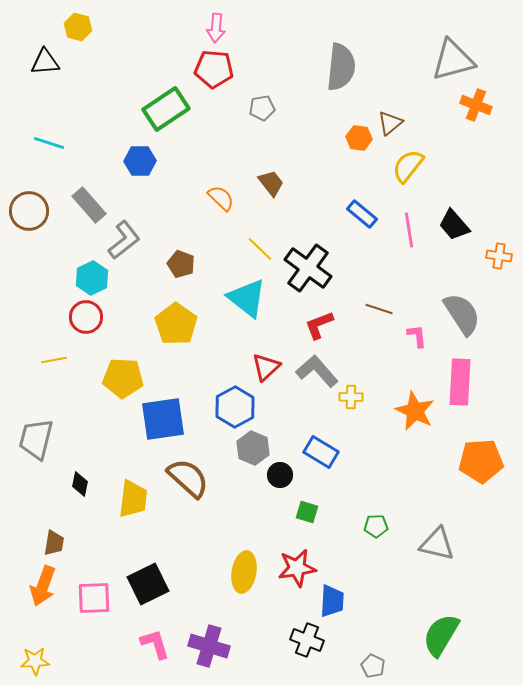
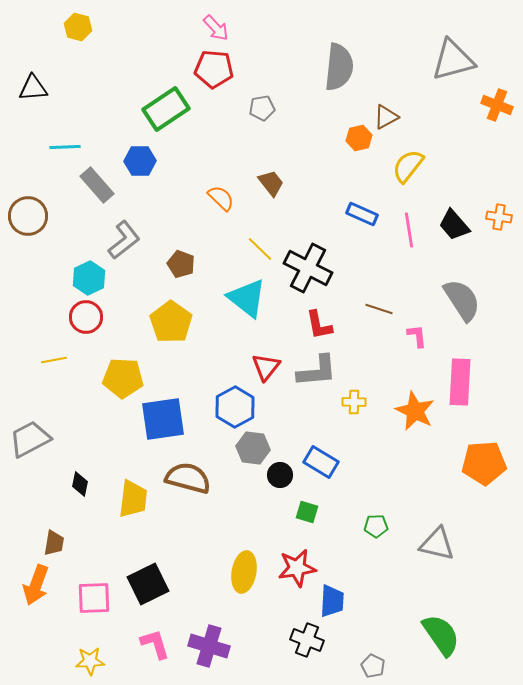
pink arrow at (216, 28): rotated 48 degrees counterclockwise
black triangle at (45, 62): moved 12 px left, 26 px down
gray semicircle at (341, 67): moved 2 px left
orange cross at (476, 105): moved 21 px right
brown triangle at (390, 123): moved 4 px left, 6 px up; rotated 12 degrees clockwise
orange hexagon at (359, 138): rotated 20 degrees counterclockwise
cyan line at (49, 143): moved 16 px right, 4 px down; rotated 20 degrees counterclockwise
gray rectangle at (89, 205): moved 8 px right, 20 px up
brown circle at (29, 211): moved 1 px left, 5 px down
blue rectangle at (362, 214): rotated 16 degrees counterclockwise
orange cross at (499, 256): moved 39 px up
black cross at (308, 268): rotated 9 degrees counterclockwise
cyan hexagon at (92, 278): moved 3 px left
gray semicircle at (462, 314): moved 14 px up
yellow pentagon at (176, 324): moved 5 px left, 2 px up
red L-shape at (319, 325): rotated 80 degrees counterclockwise
red triangle at (266, 367): rotated 8 degrees counterclockwise
gray L-shape at (317, 371): rotated 126 degrees clockwise
yellow cross at (351, 397): moved 3 px right, 5 px down
gray trapezoid at (36, 439): moved 6 px left; rotated 48 degrees clockwise
gray hexagon at (253, 448): rotated 16 degrees counterclockwise
blue rectangle at (321, 452): moved 10 px down
orange pentagon at (481, 461): moved 3 px right, 2 px down
brown semicircle at (188, 478): rotated 27 degrees counterclockwise
orange arrow at (43, 586): moved 7 px left, 1 px up
green semicircle at (441, 635): rotated 114 degrees clockwise
yellow star at (35, 661): moved 55 px right
